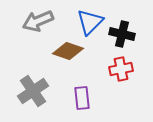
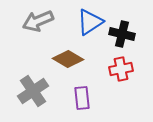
blue triangle: rotated 12 degrees clockwise
brown diamond: moved 8 px down; rotated 12 degrees clockwise
